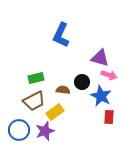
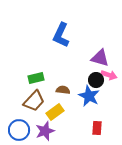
black circle: moved 14 px right, 2 px up
blue star: moved 12 px left
brown trapezoid: rotated 20 degrees counterclockwise
red rectangle: moved 12 px left, 11 px down
